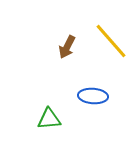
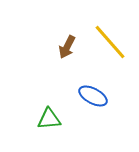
yellow line: moved 1 px left, 1 px down
blue ellipse: rotated 24 degrees clockwise
